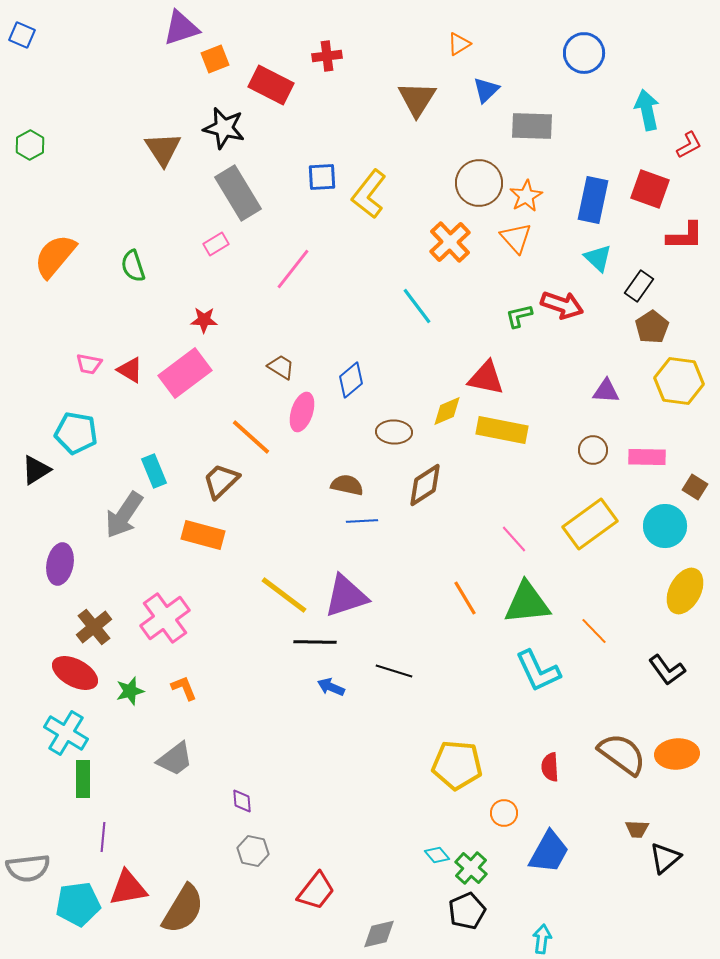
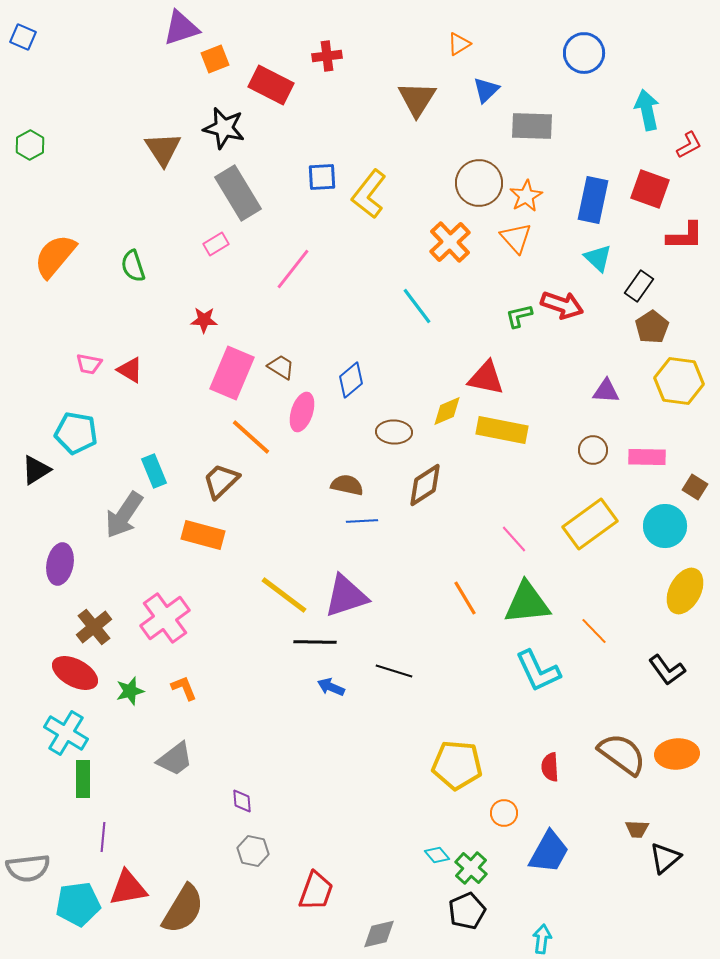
blue square at (22, 35): moved 1 px right, 2 px down
pink rectangle at (185, 373): moved 47 px right; rotated 30 degrees counterclockwise
red trapezoid at (316, 891): rotated 18 degrees counterclockwise
